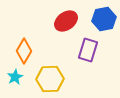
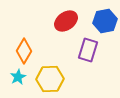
blue hexagon: moved 1 px right, 2 px down
cyan star: moved 3 px right
